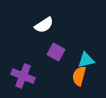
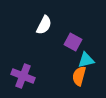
white semicircle: rotated 30 degrees counterclockwise
purple square: moved 17 px right, 10 px up
